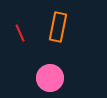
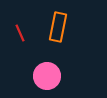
pink circle: moved 3 px left, 2 px up
